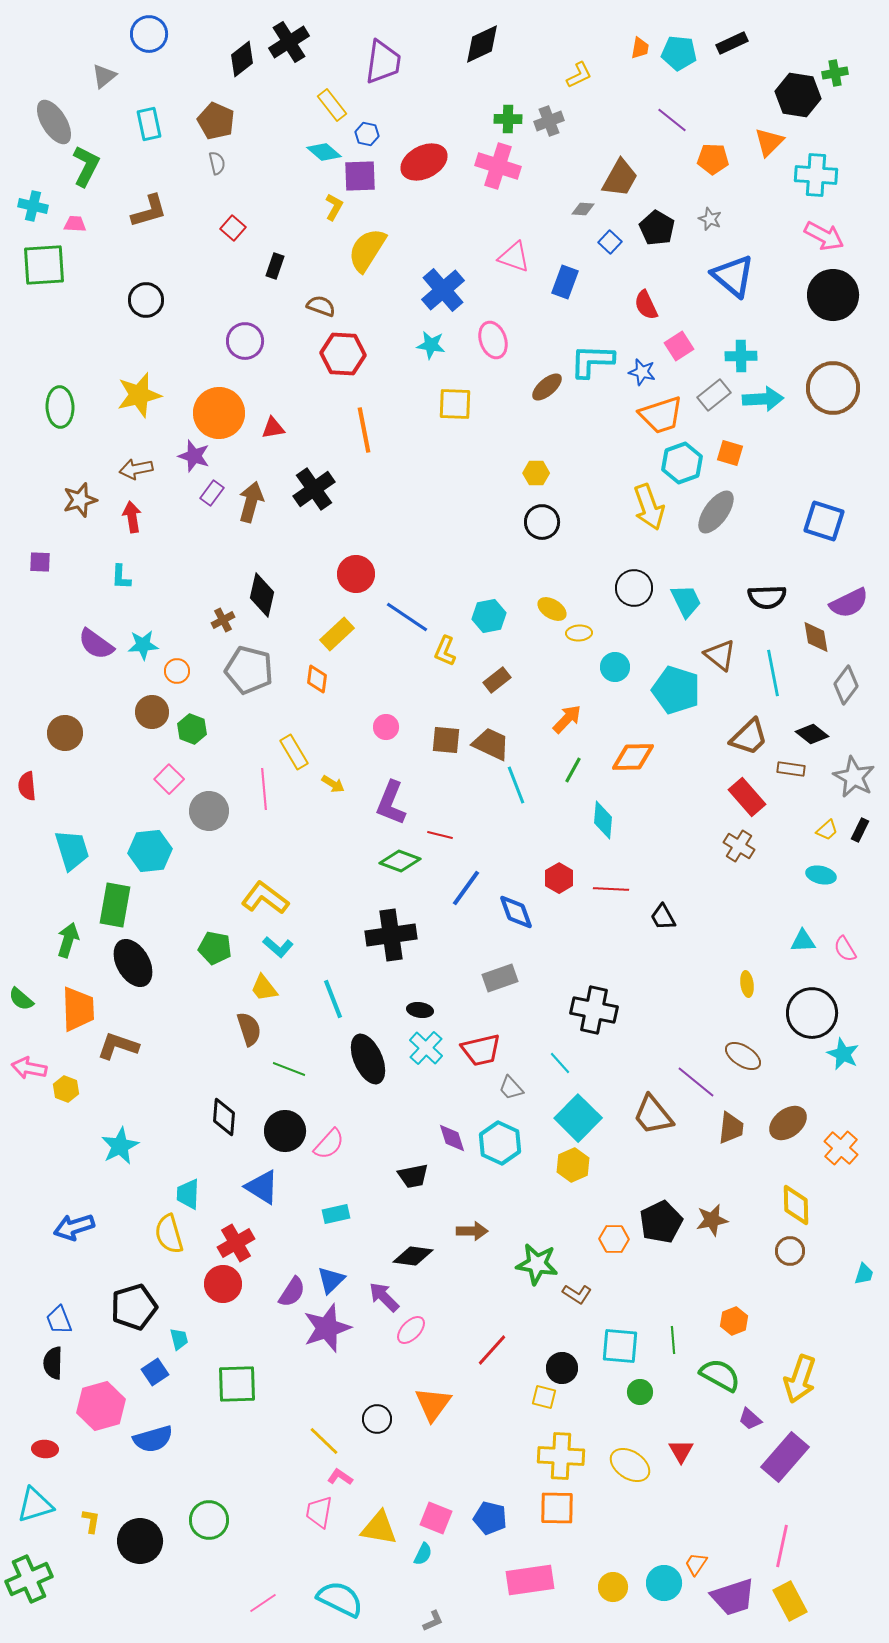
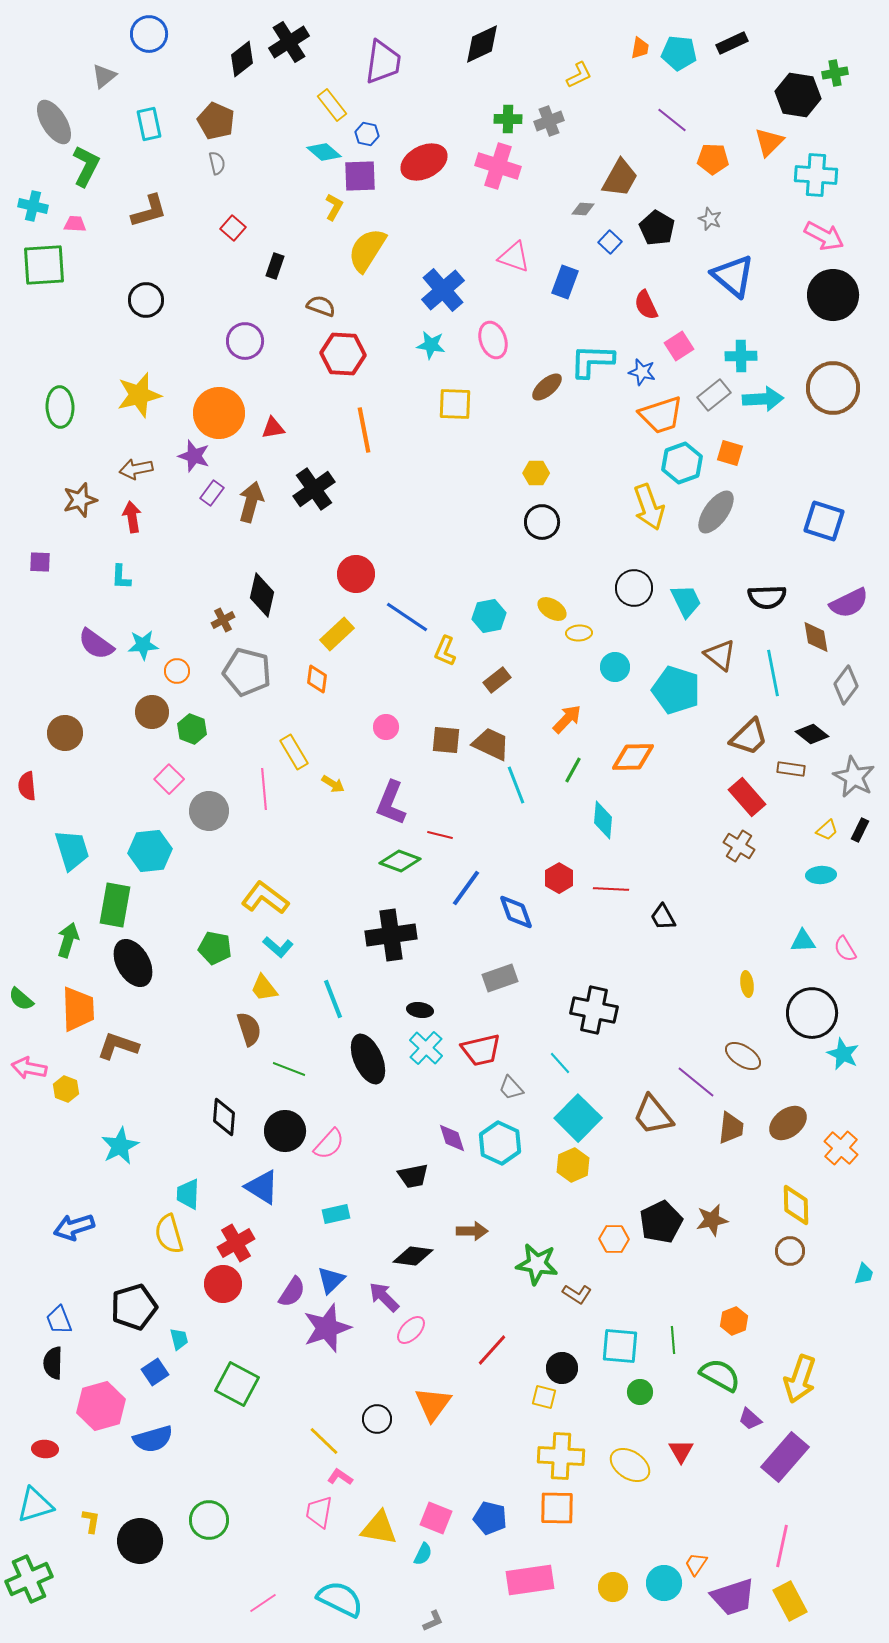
gray pentagon at (249, 670): moved 2 px left, 2 px down
cyan ellipse at (821, 875): rotated 16 degrees counterclockwise
green square at (237, 1384): rotated 30 degrees clockwise
